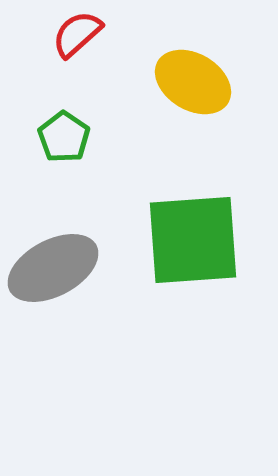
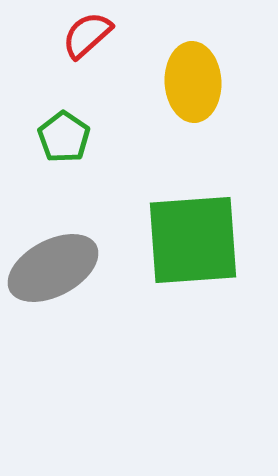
red semicircle: moved 10 px right, 1 px down
yellow ellipse: rotated 56 degrees clockwise
